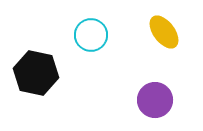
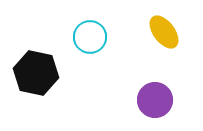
cyan circle: moved 1 px left, 2 px down
